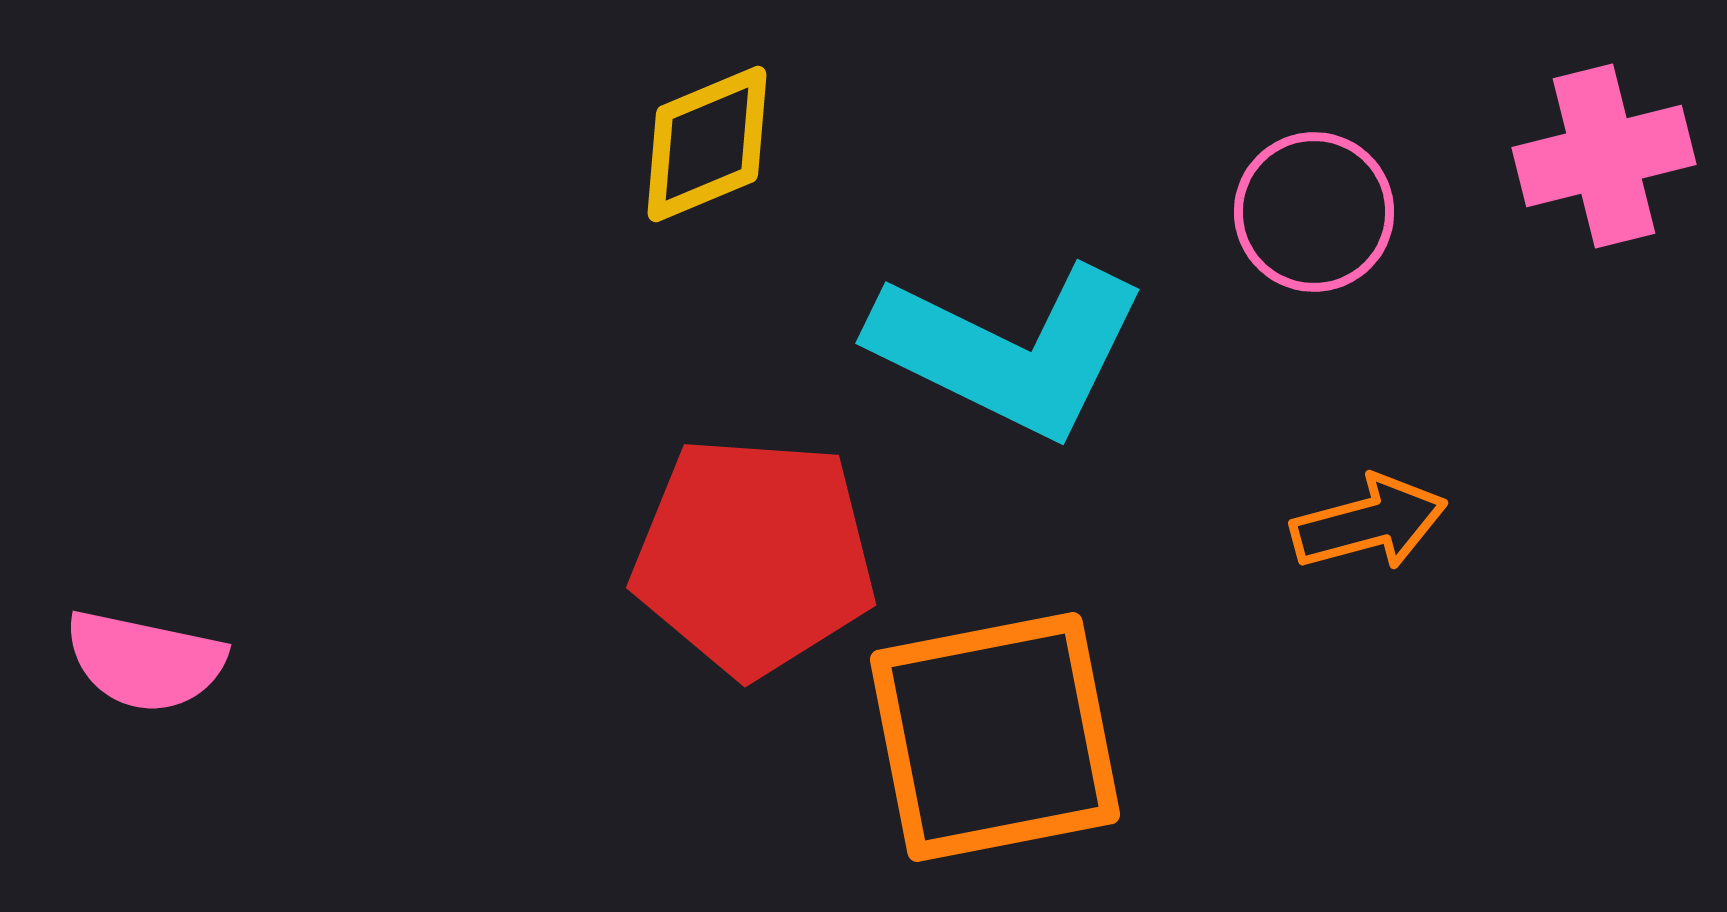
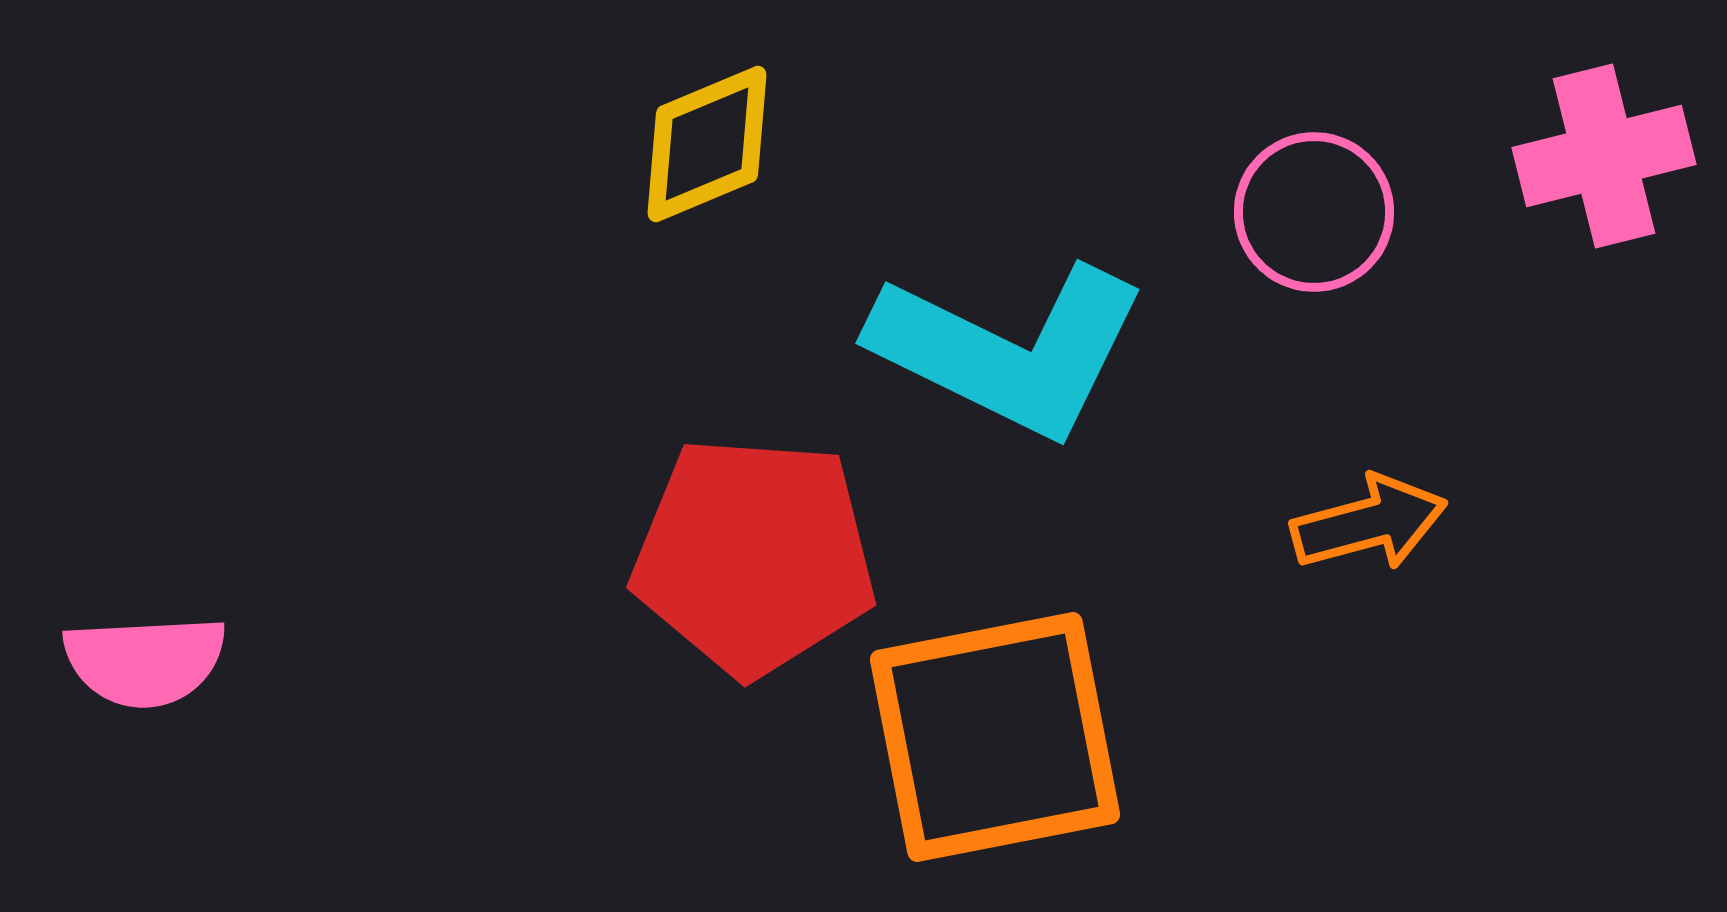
pink semicircle: rotated 15 degrees counterclockwise
